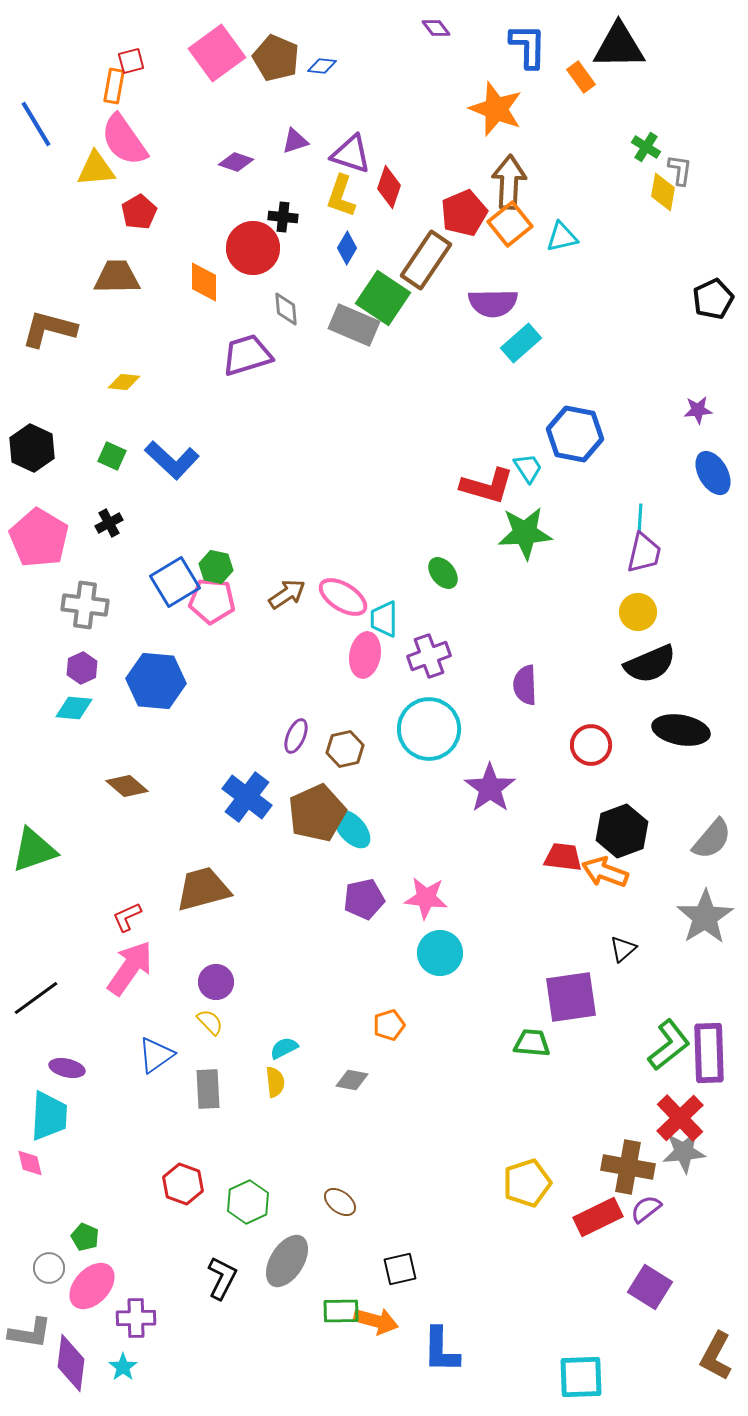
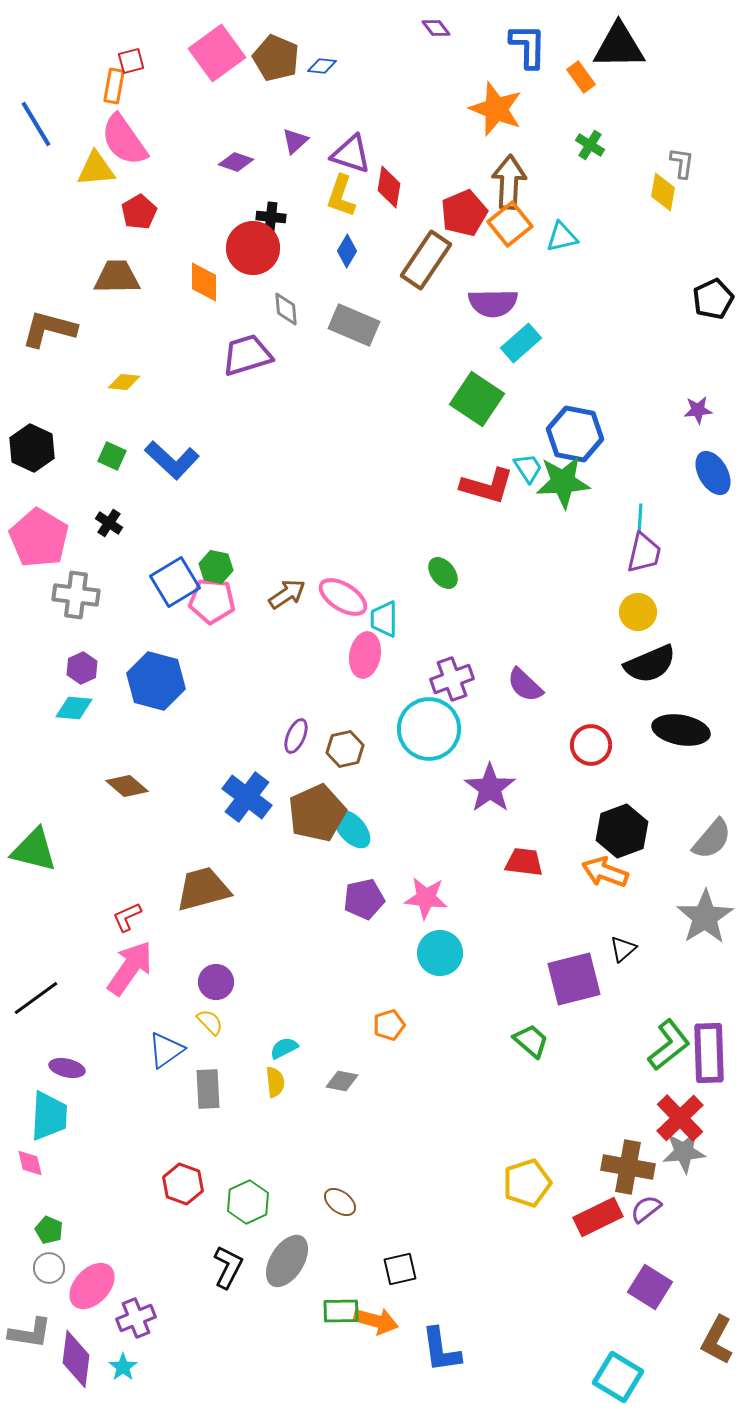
purple triangle at (295, 141): rotated 24 degrees counterclockwise
green cross at (646, 147): moved 56 px left, 2 px up
gray L-shape at (680, 170): moved 2 px right, 7 px up
red diamond at (389, 187): rotated 9 degrees counterclockwise
black cross at (283, 217): moved 12 px left
blue diamond at (347, 248): moved 3 px down
green square at (383, 298): moved 94 px right, 101 px down
black cross at (109, 523): rotated 28 degrees counterclockwise
green star at (525, 533): moved 38 px right, 51 px up
gray cross at (85, 605): moved 9 px left, 10 px up
purple cross at (429, 656): moved 23 px right, 23 px down
blue hexagon at (156, 681): rotated 10 degrees clockwise
purple semicircle at (525, 685): rotated 45 degrees counterclockwise
green triangle at (34, 850): rotated 33 degrees clockwise
red trapezoid at (563, 857): moved 39 px left, 5 px down
purple square at (571, 997): moved 3 px right, 18 px up; rotated 6 degrees counterclockwise
green trapezoid at (532, 1043): moved 1 px left, 2 px up; rotated 36 degrees clockwise
blue triangle at (156, 1055): moved 10 px right, 5 px up
gray diamond at (352, 1080): moved 10 px left, 1 px down
green pentagon at (85, 1237): moved 36 px left, 7 px up
black L-shape at (222, 1278): moved 6 px right, 11 px up
purple cross at (136, 1318): rotated 21 degrees counterclockwise
blue L-shape at (441, 1350): rotated 9 degrees counterclockwise
brown L-shape at (716, 1356): moved 1 px right, 16 px up
purple diamond at (71, 1363): moved 5 px right, 4 px up
cyan square at (581, 1377): moved 37 px right; rotated 33 degrees clockwise
